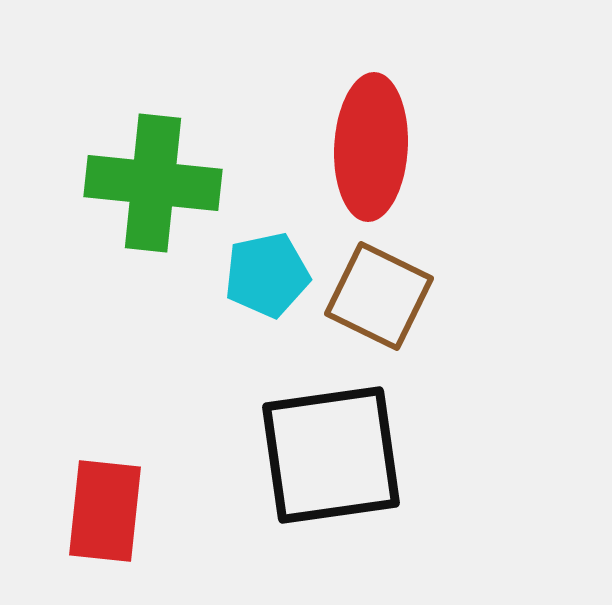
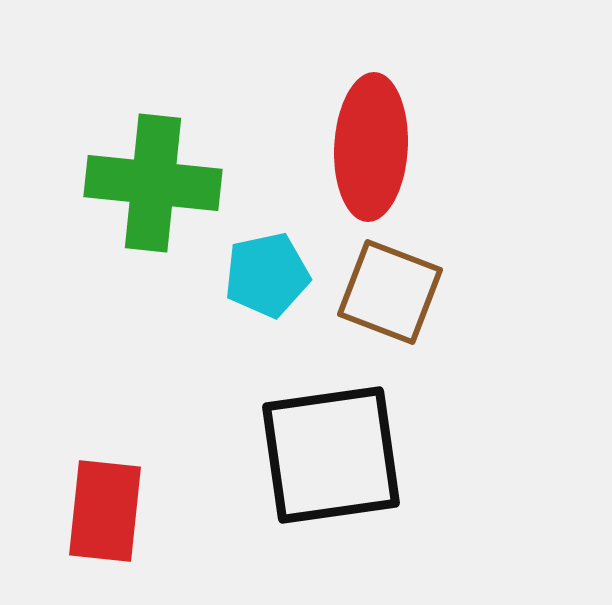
brown square: moved 11 px right, 4 px up; rotated 5 degrees counterclockwise
